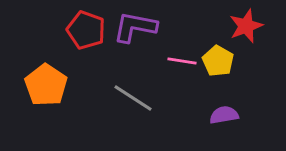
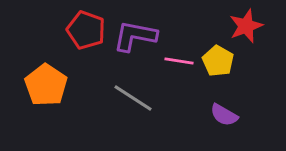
purple L-shape: moved 9 px down
pink line: moved 3 px left
purple semicircle: rotated 140 degrees counterclockwise
